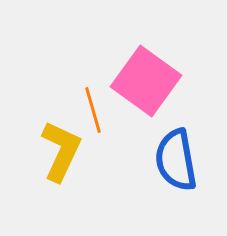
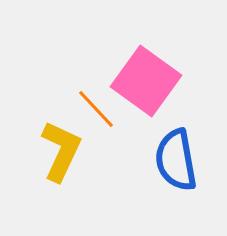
orange line: moved 3 px right, 1 px up; rotated 27 degrees counterclockwise
